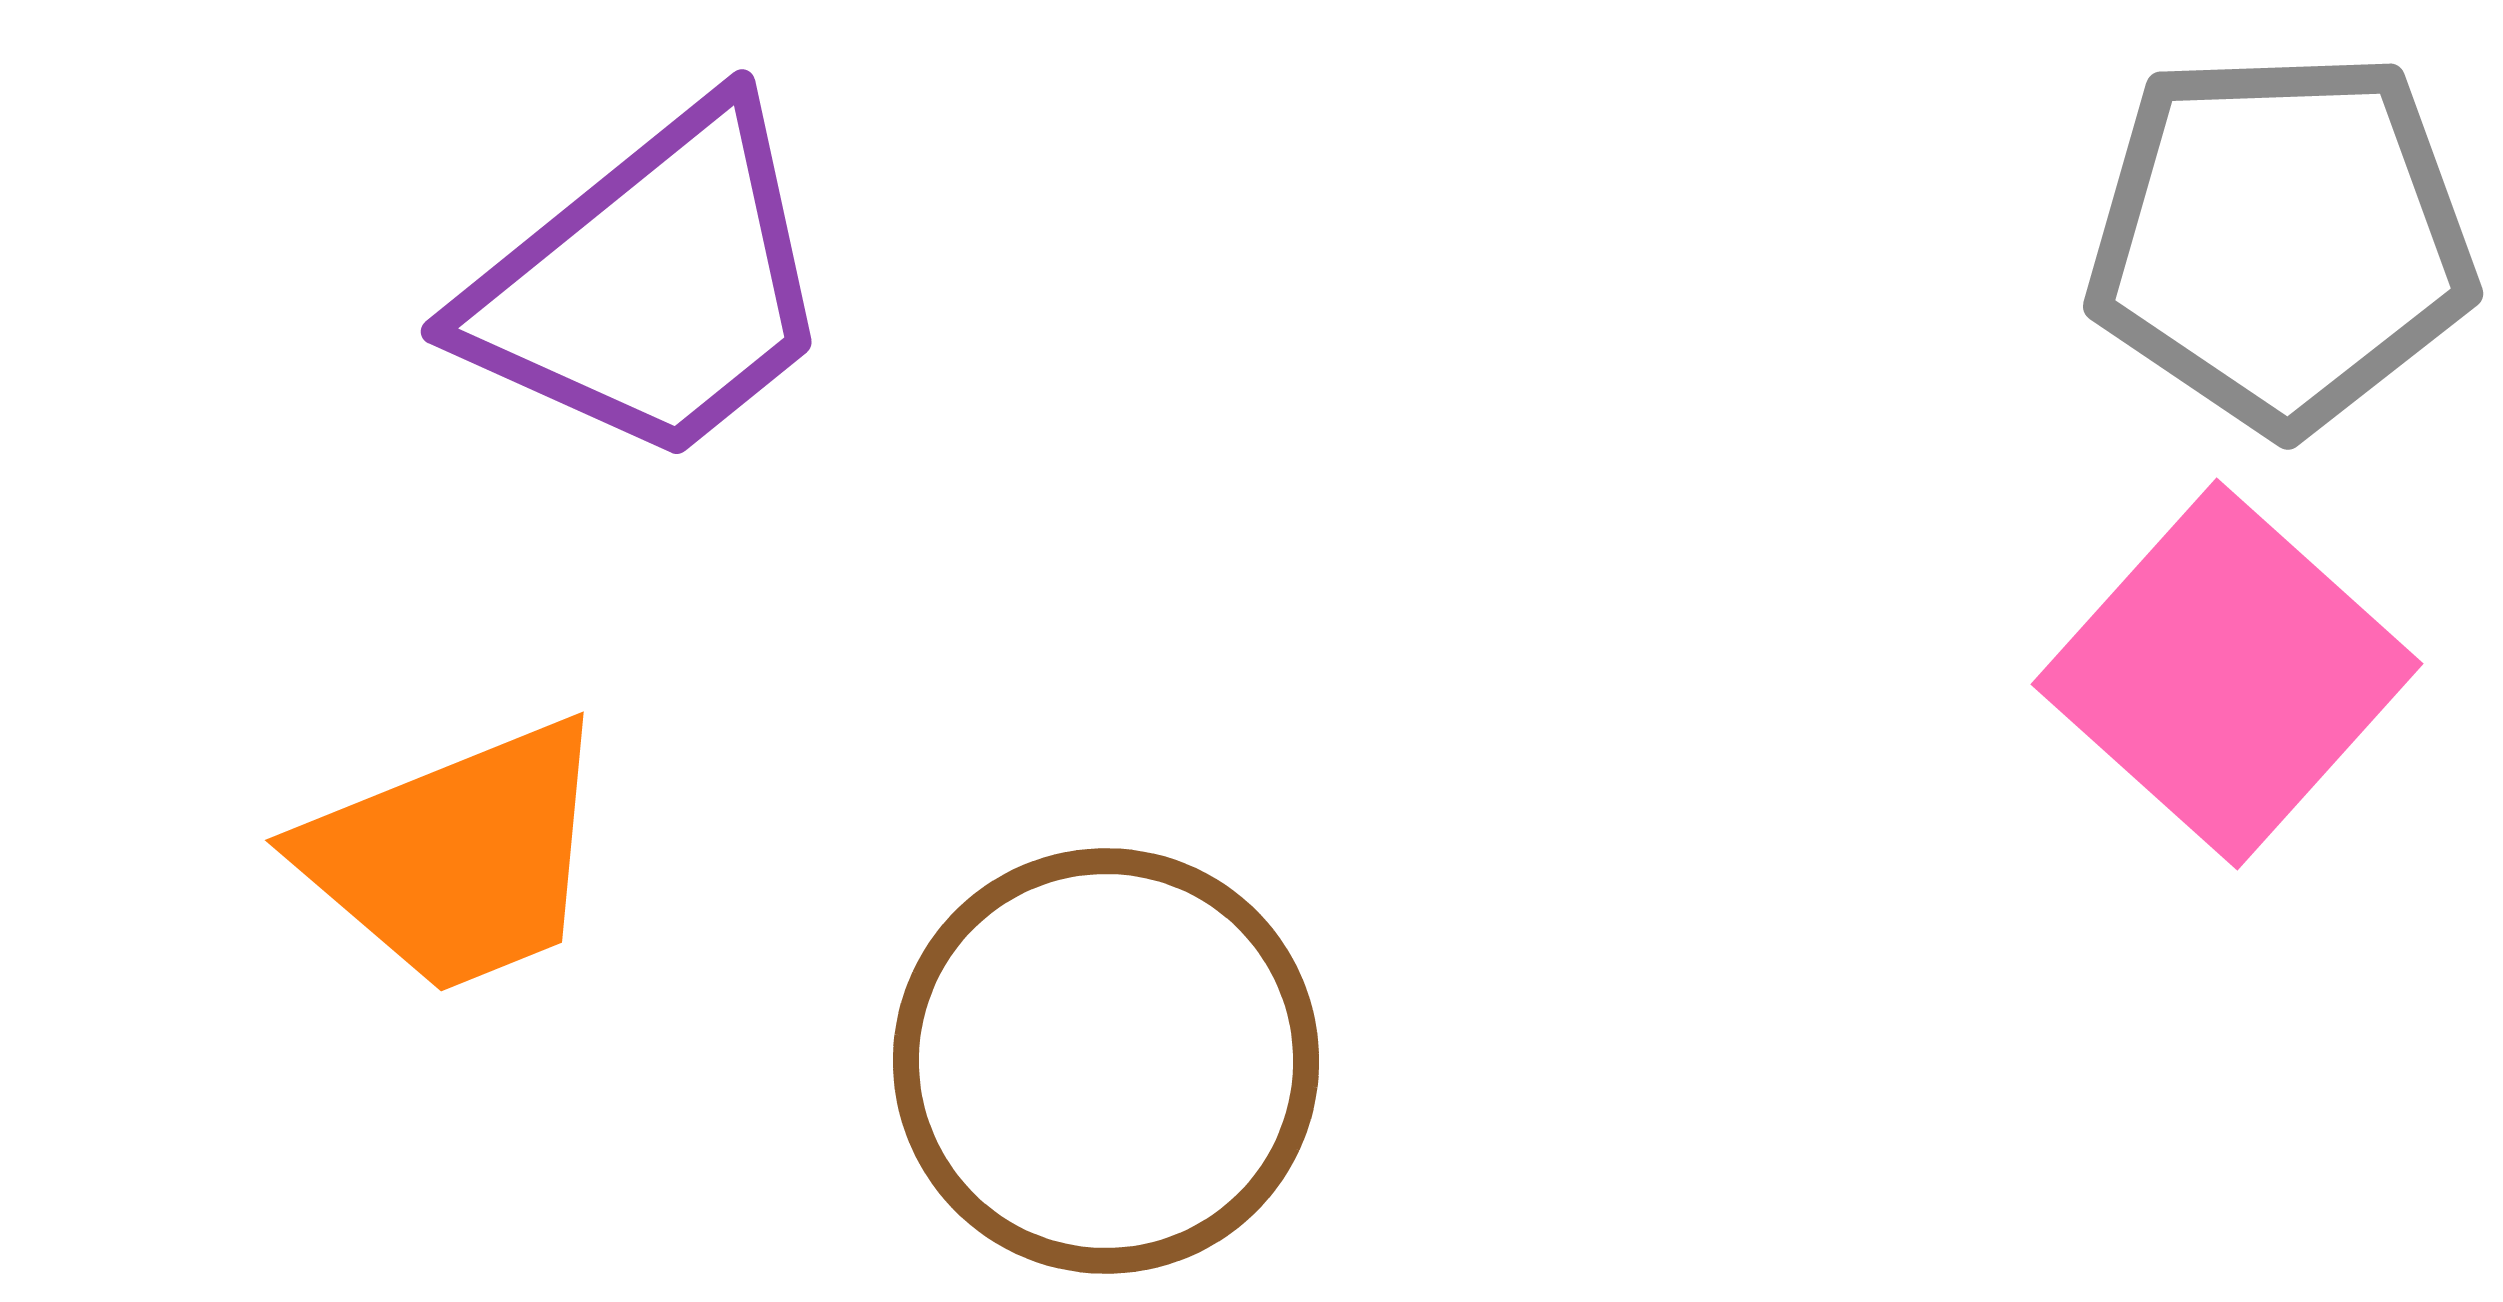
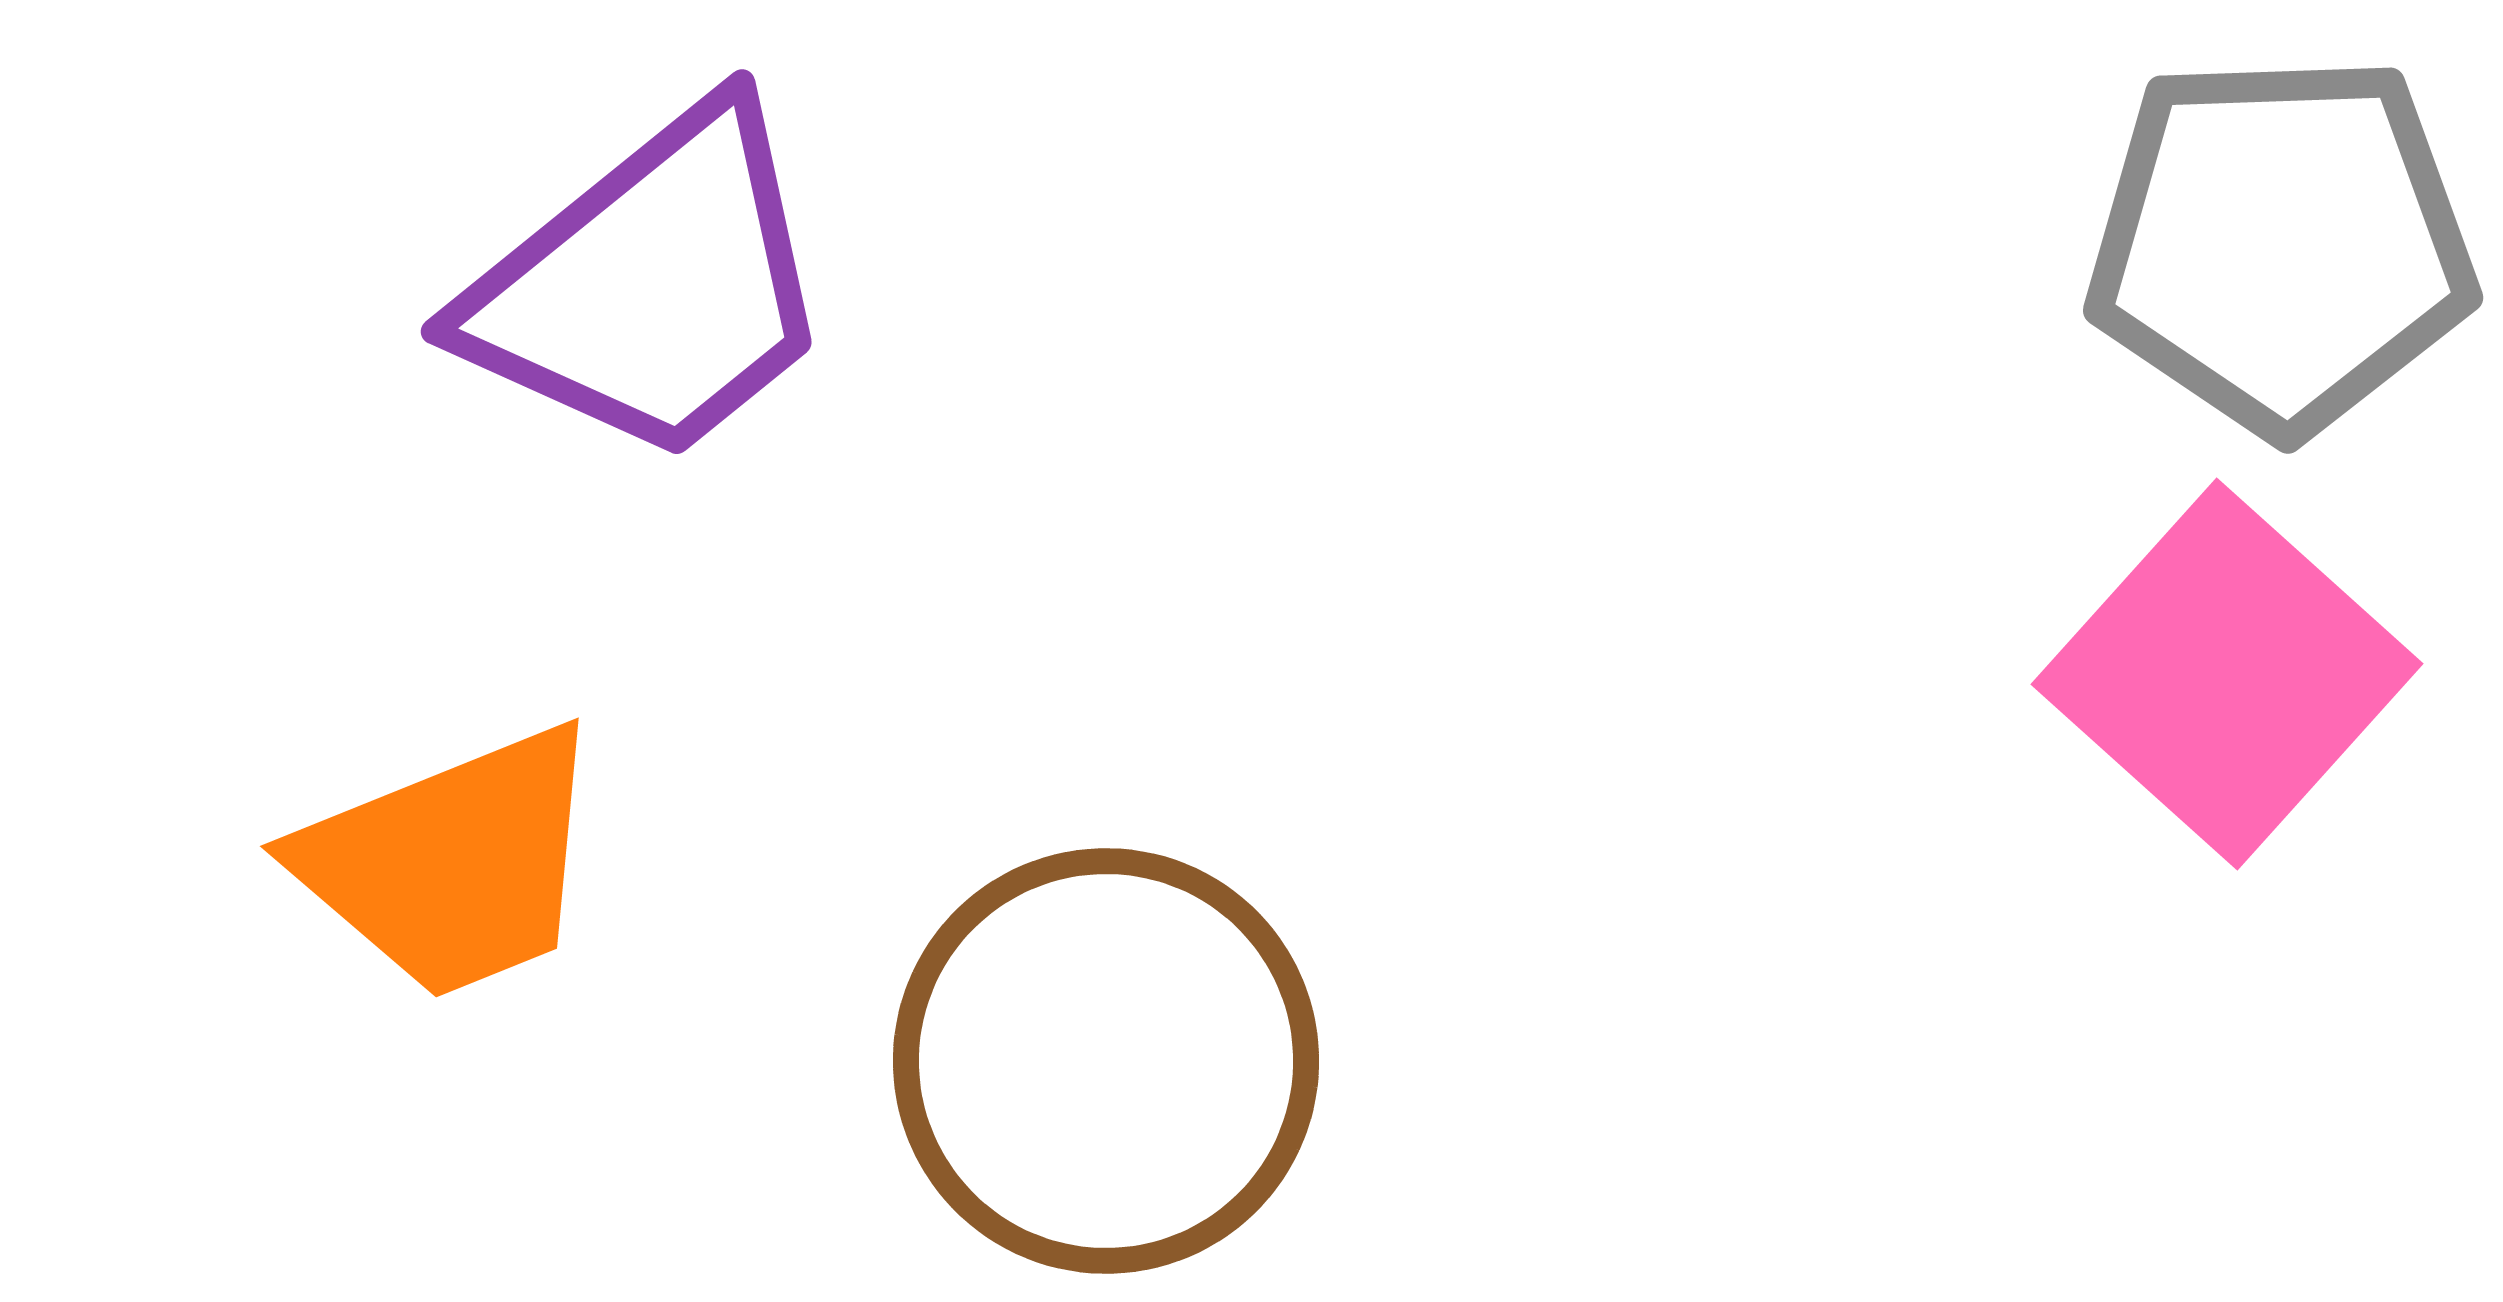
gray pentagon: moved 4 px down
orange trapezoid: moved 5 px left, 6 px down
